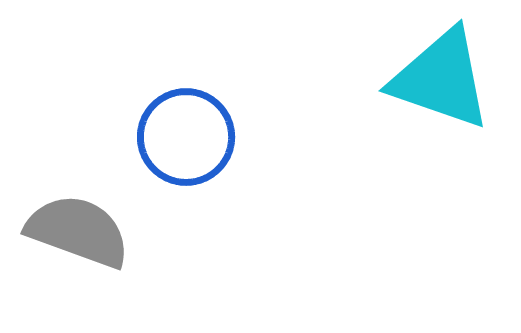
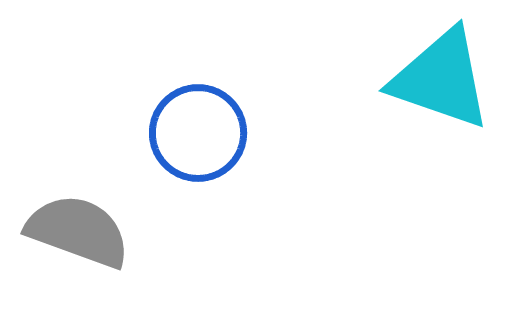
blue circle: moved 12 px right, 4 px up
